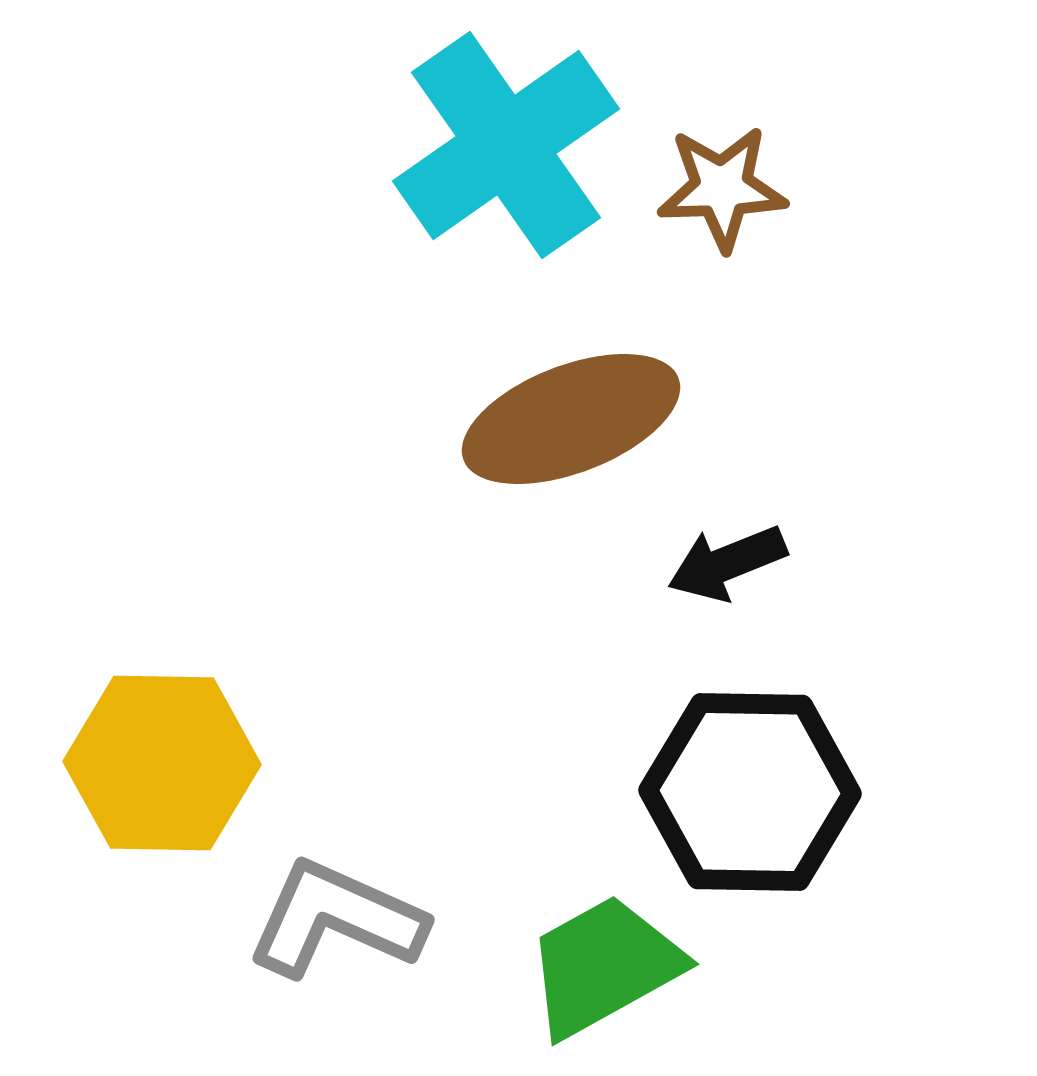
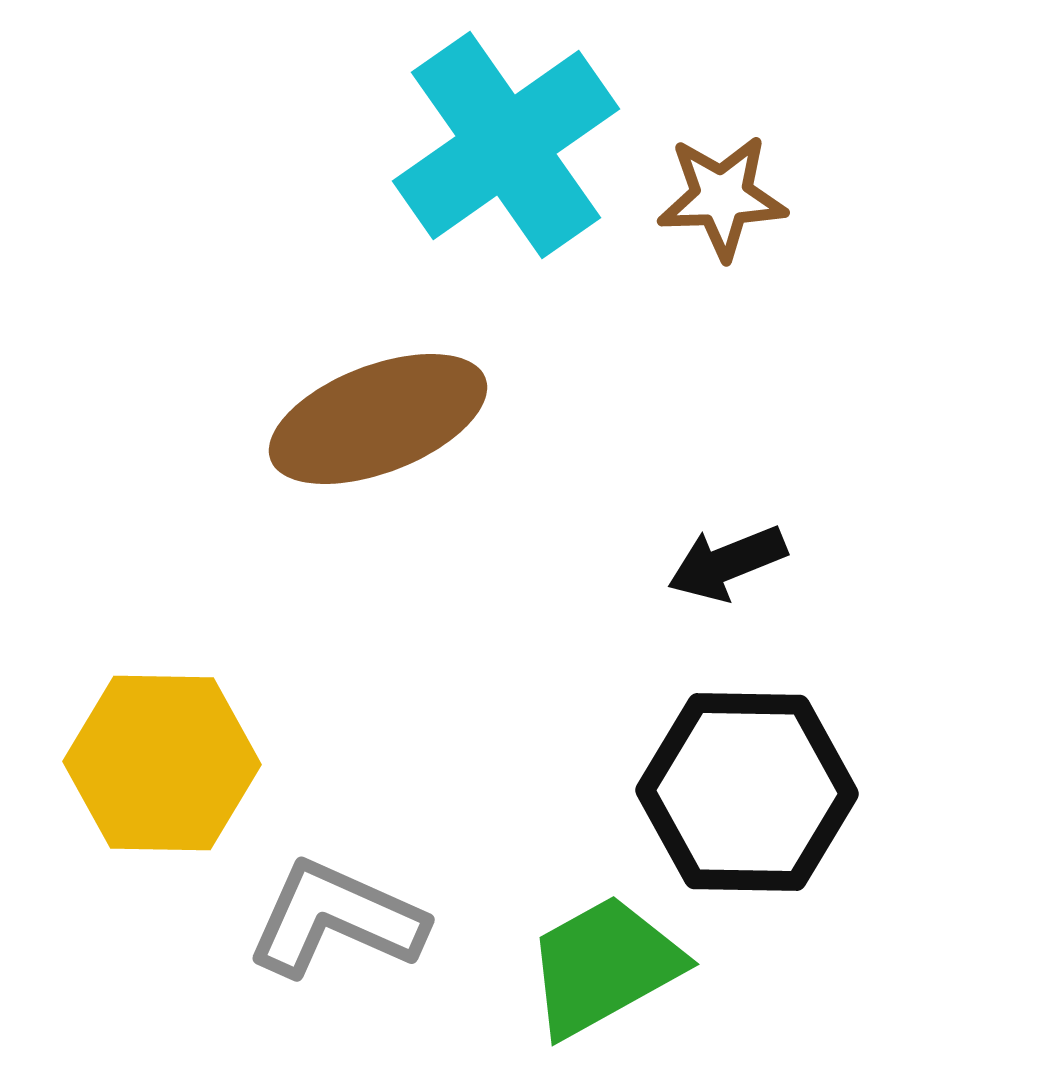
brown star: moved 9 px down
brown ellipse: moved 193 px left
black hexagon: moved 3 px left
